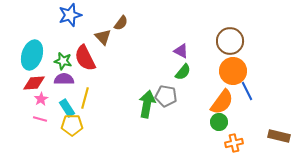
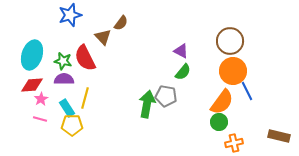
red diamond: moved 2 px left, 2 px down
